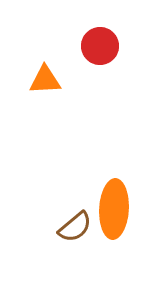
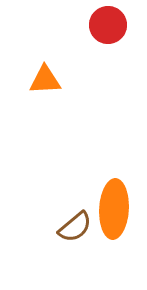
red circle: moved 8 px right, 21 px up
